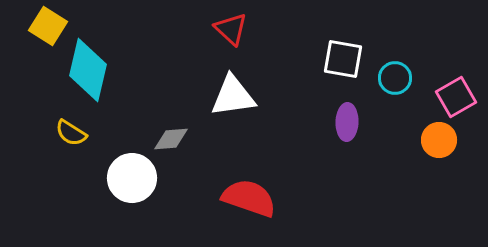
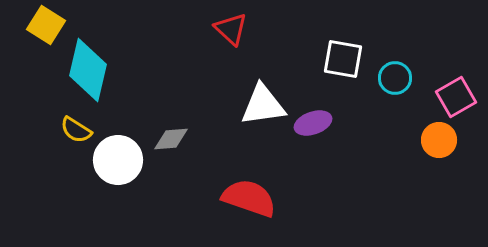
yellow square: moved 2 px left, 1 px up
white triangle: moved 30 px right, 9 px down
purple ellipse: moved 34 px left, 1 px down; rotated 69 degrees clockwise
yellow semicircle: moved 5 px right, 3 px up
white circle: moved 14 px left, 18 px up
